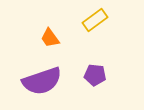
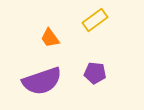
purple pentagon: moved 2 px up
